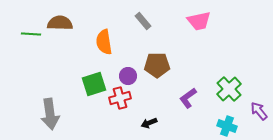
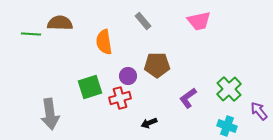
green square: moved 4 px left, 3 px down
